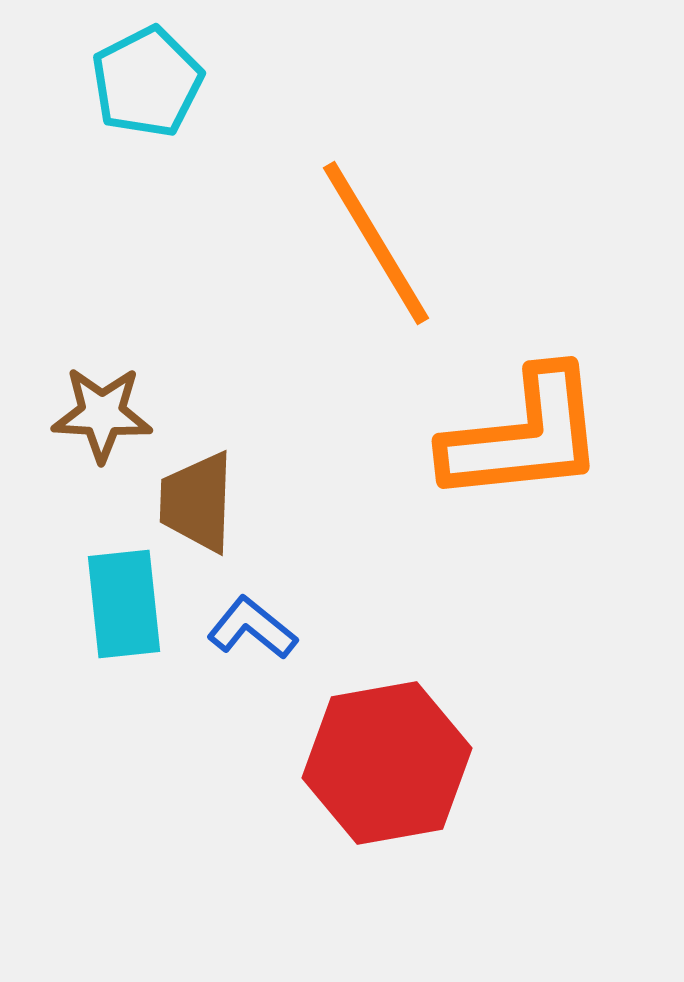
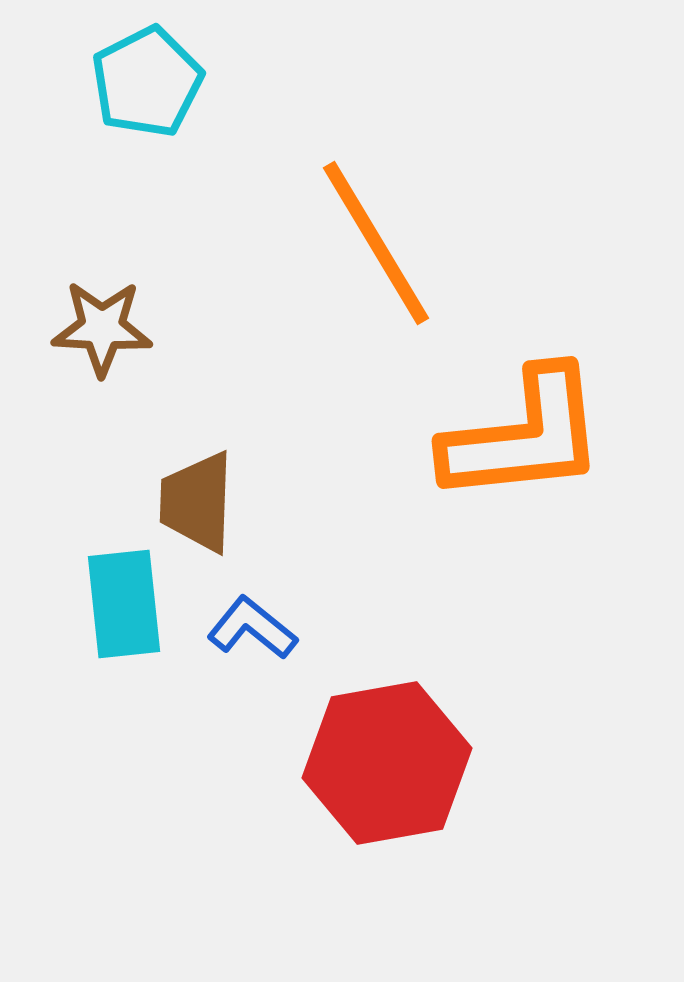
brown star: moved 86 px up
